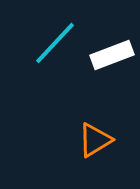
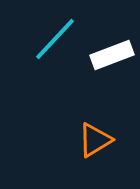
cyan line: moved 4 px up
